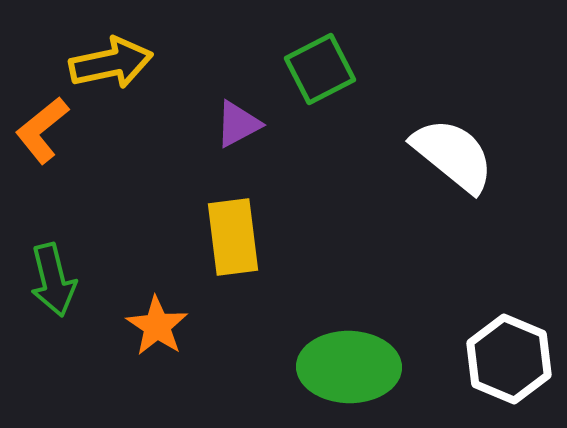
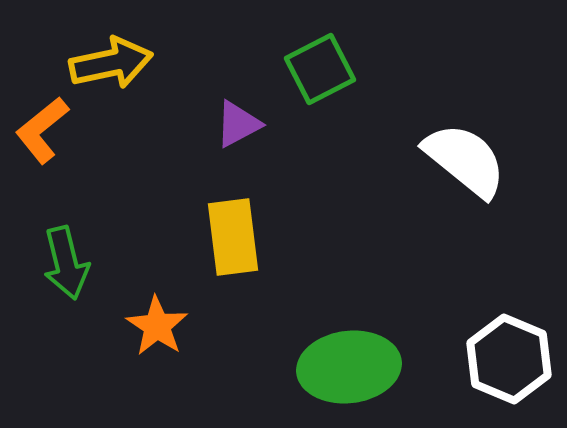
white semicircle: moved 12 px right, 5 px down
green arrow: moved 13 px right, 17 px up
green ellipse: rotated 8 degrees counterclockwise
